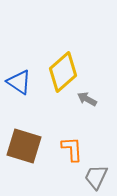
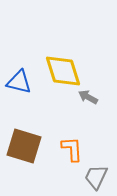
yellow diamond: moved 1 px up; rotated 66 degrees counterclockwise
blue triangle: rotated 20 degrees counterclockwise
gray arrow: moved 1 px right, 2 px up
